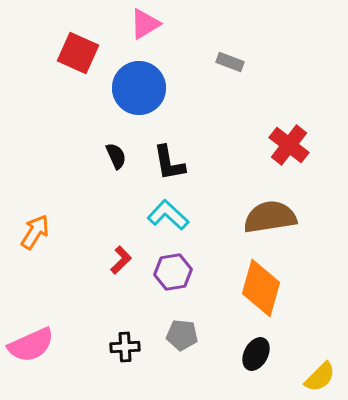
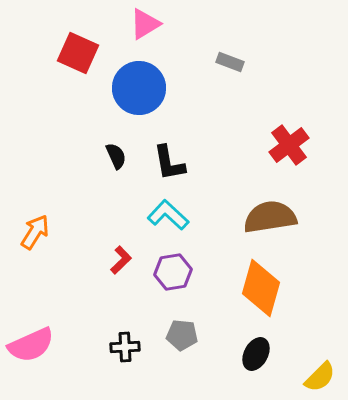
red cross: rotated 15 degrees clockwise
